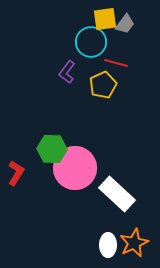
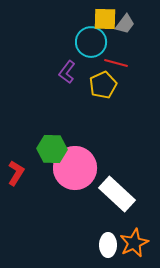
yellow square: rotated 10 degrees clockwise
